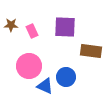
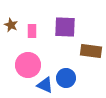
brown star: rotated 24 degrees clockwise
pink rectangle: rotated 24 degrees clockwise
pink circle: moved 1 px left, 1 px up
blue circle: moved 1 px down
blue triangle: moved 1 px up
